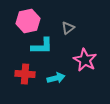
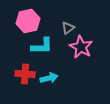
pink star: moved 4 px left, 13 px up
cyan arrow: moved 7 px left
